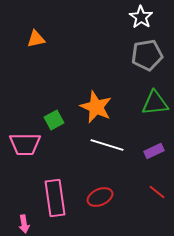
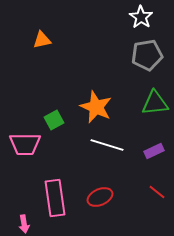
orange triangle: moved 6 px right, 1 px down
